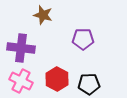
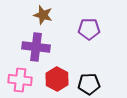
purple pentagon: moved 6 px right, 10 px up
purple cross: moved 15 px right, 1 px up
pink cross: moved 1 px left, 1 px up; rotated 20 degrees counterclockwise
